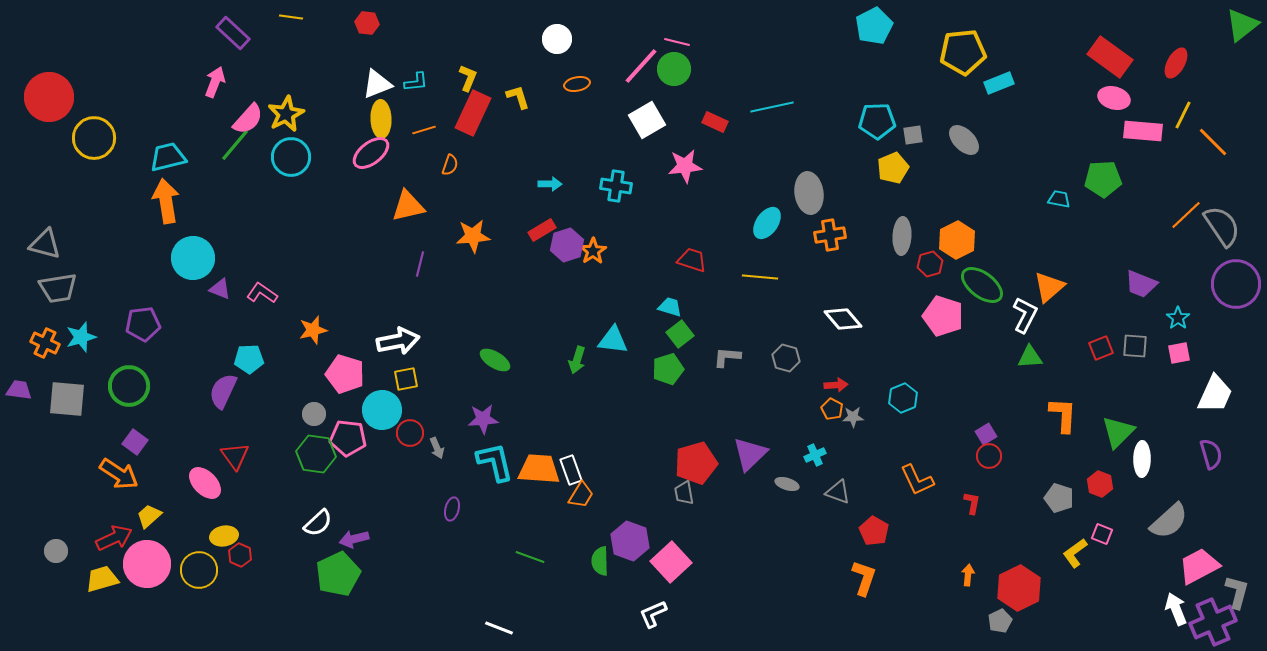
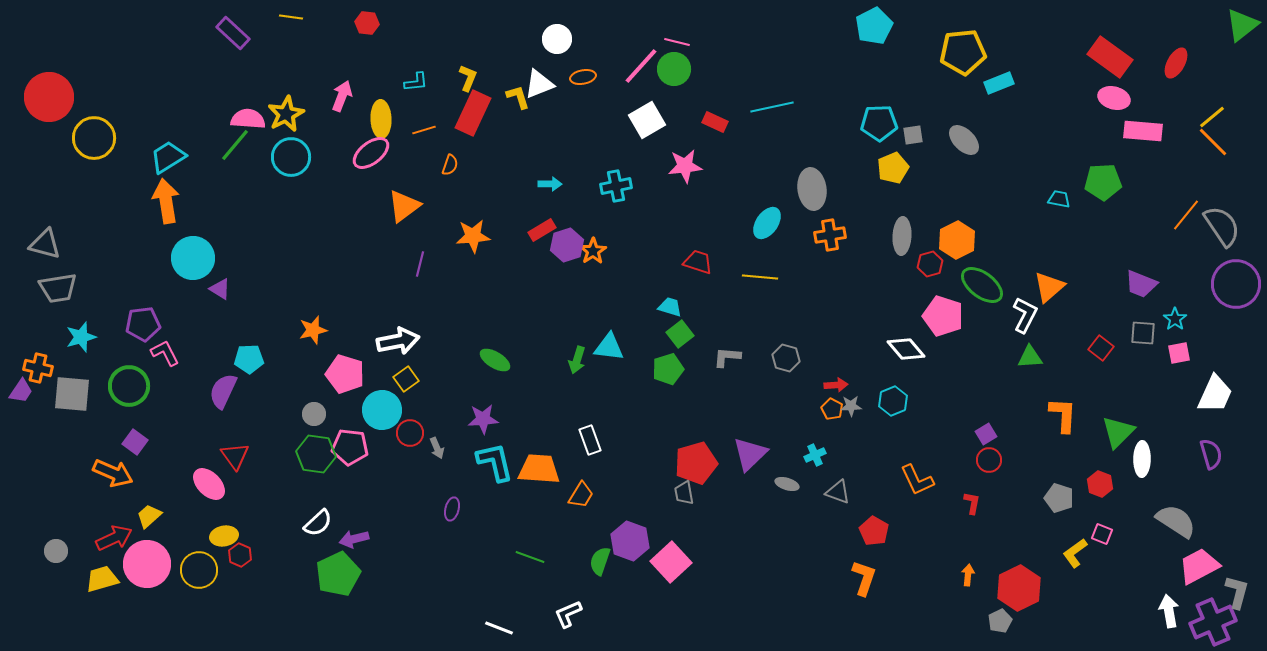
pink arrow at (215, 82): moved 127 px right, 14 px down
white triangle at (377, 84): moved 162 px right
orange ellipse at (577, 84): moved 6 px right, 7 px up
yellow line at (1183, 115): moved 29 px right, 2 px down; rotated 24 degrees clockwise
pink semicircle at (248, 119): rotated 128 degrees counterclockwise
cyan pentagon at (877, 121): moved 2 px right, 2 px down
cyan trapezoid at (168, 157): rotated 18 degrees counterclockwise
green pentagon at (1103, 179): moved 3 px down
cyan cross at (616, 186): rotated 20 degrees counterclockwise
gray ellipse at (809, 193): moved 3 px right, 4 px up
orange triangle at (408, 206): moved 4 px left; rotated 24 degrees counterclockwise
orange line at (1186, 215): rotated 8 degrees counterclockwise
red trapezoid at (692, 260): moved 6 px right, 2 px down
purple triangle at (220, 289): rotated 10 degrees clockwise
pink L-shape at (262, 293): moved 97 px left, 60 px down; rotated 28 degrees clockwise
cyan star at (1178, 318): moved 3 px left, 1 px down
white diamond at (843, 319): moved 63 px right, 30 px down
cyan triangle at (613, 340): moved 4 px left, 7 px down
orange cross at (45, 343): moved 7 px left, 25 px down; rotated 12 degrees counterclockwise
gray square at (1135, 346): moved 8 px right, 13 px up
red square at (1101, 348): rotated 30 degrees counterclockwise
yellow square at (406, 379): rotated 25 degrees counterclockwise
purple trapezoid at (19, 390): moved 2 px right, 1 px down; rotated 116 degrees clockwise
cyan hexagon at (903, 398): moved 10 px left, 3 px down
gray square at (67, 399): moved 5 px right, 5 px up
gray star at (853, 417): moved 2 px left, 11 px up
pink pentagon at (348, 438): moved 2 px right, 9 px down
red circle at (989, 456): moved 4 px down
white rectangle at (571, 470): moved 19 px right, 30 px up
orange arrow at (119, 474): moved 6 px left, 1 px up; rotated 9 degrees counterclockwise
pink ellipse at (205, 483): moved 4 px right, 1 px down
gray semicircle at (1169, 521): moved 7 px right; rotated 105 degrees counterclockwise
green semicircle at (600, 561): rotated 20 degrees clockwise
white arrow at (1176, 609): moved 7 px left, 2 px down; rotated 12 degrees clockwise
white L-shape at (653, 614): moved 85 px left
